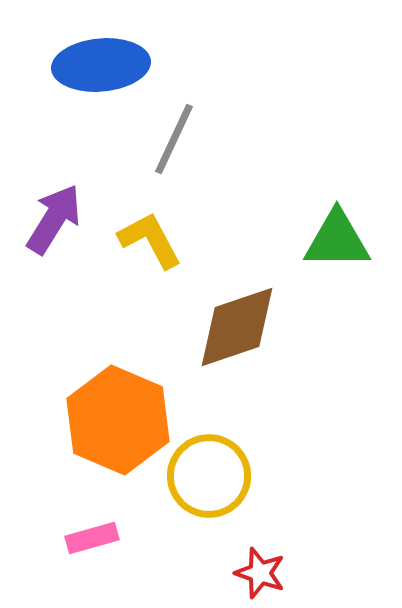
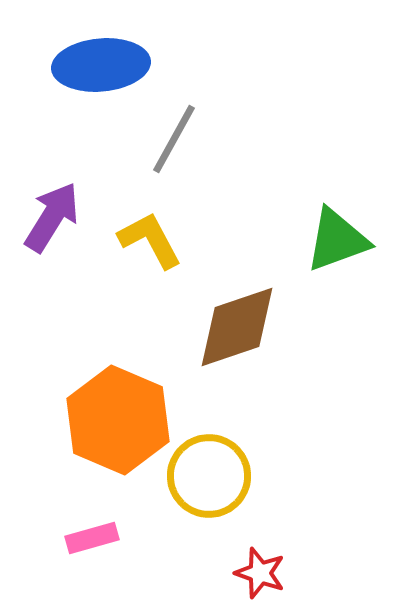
gray line: rotated 4 degrees clockwise
purple arrow: moved 2 px left, 2 px up
green triangle: rotated 20 degrees counterclockwise
